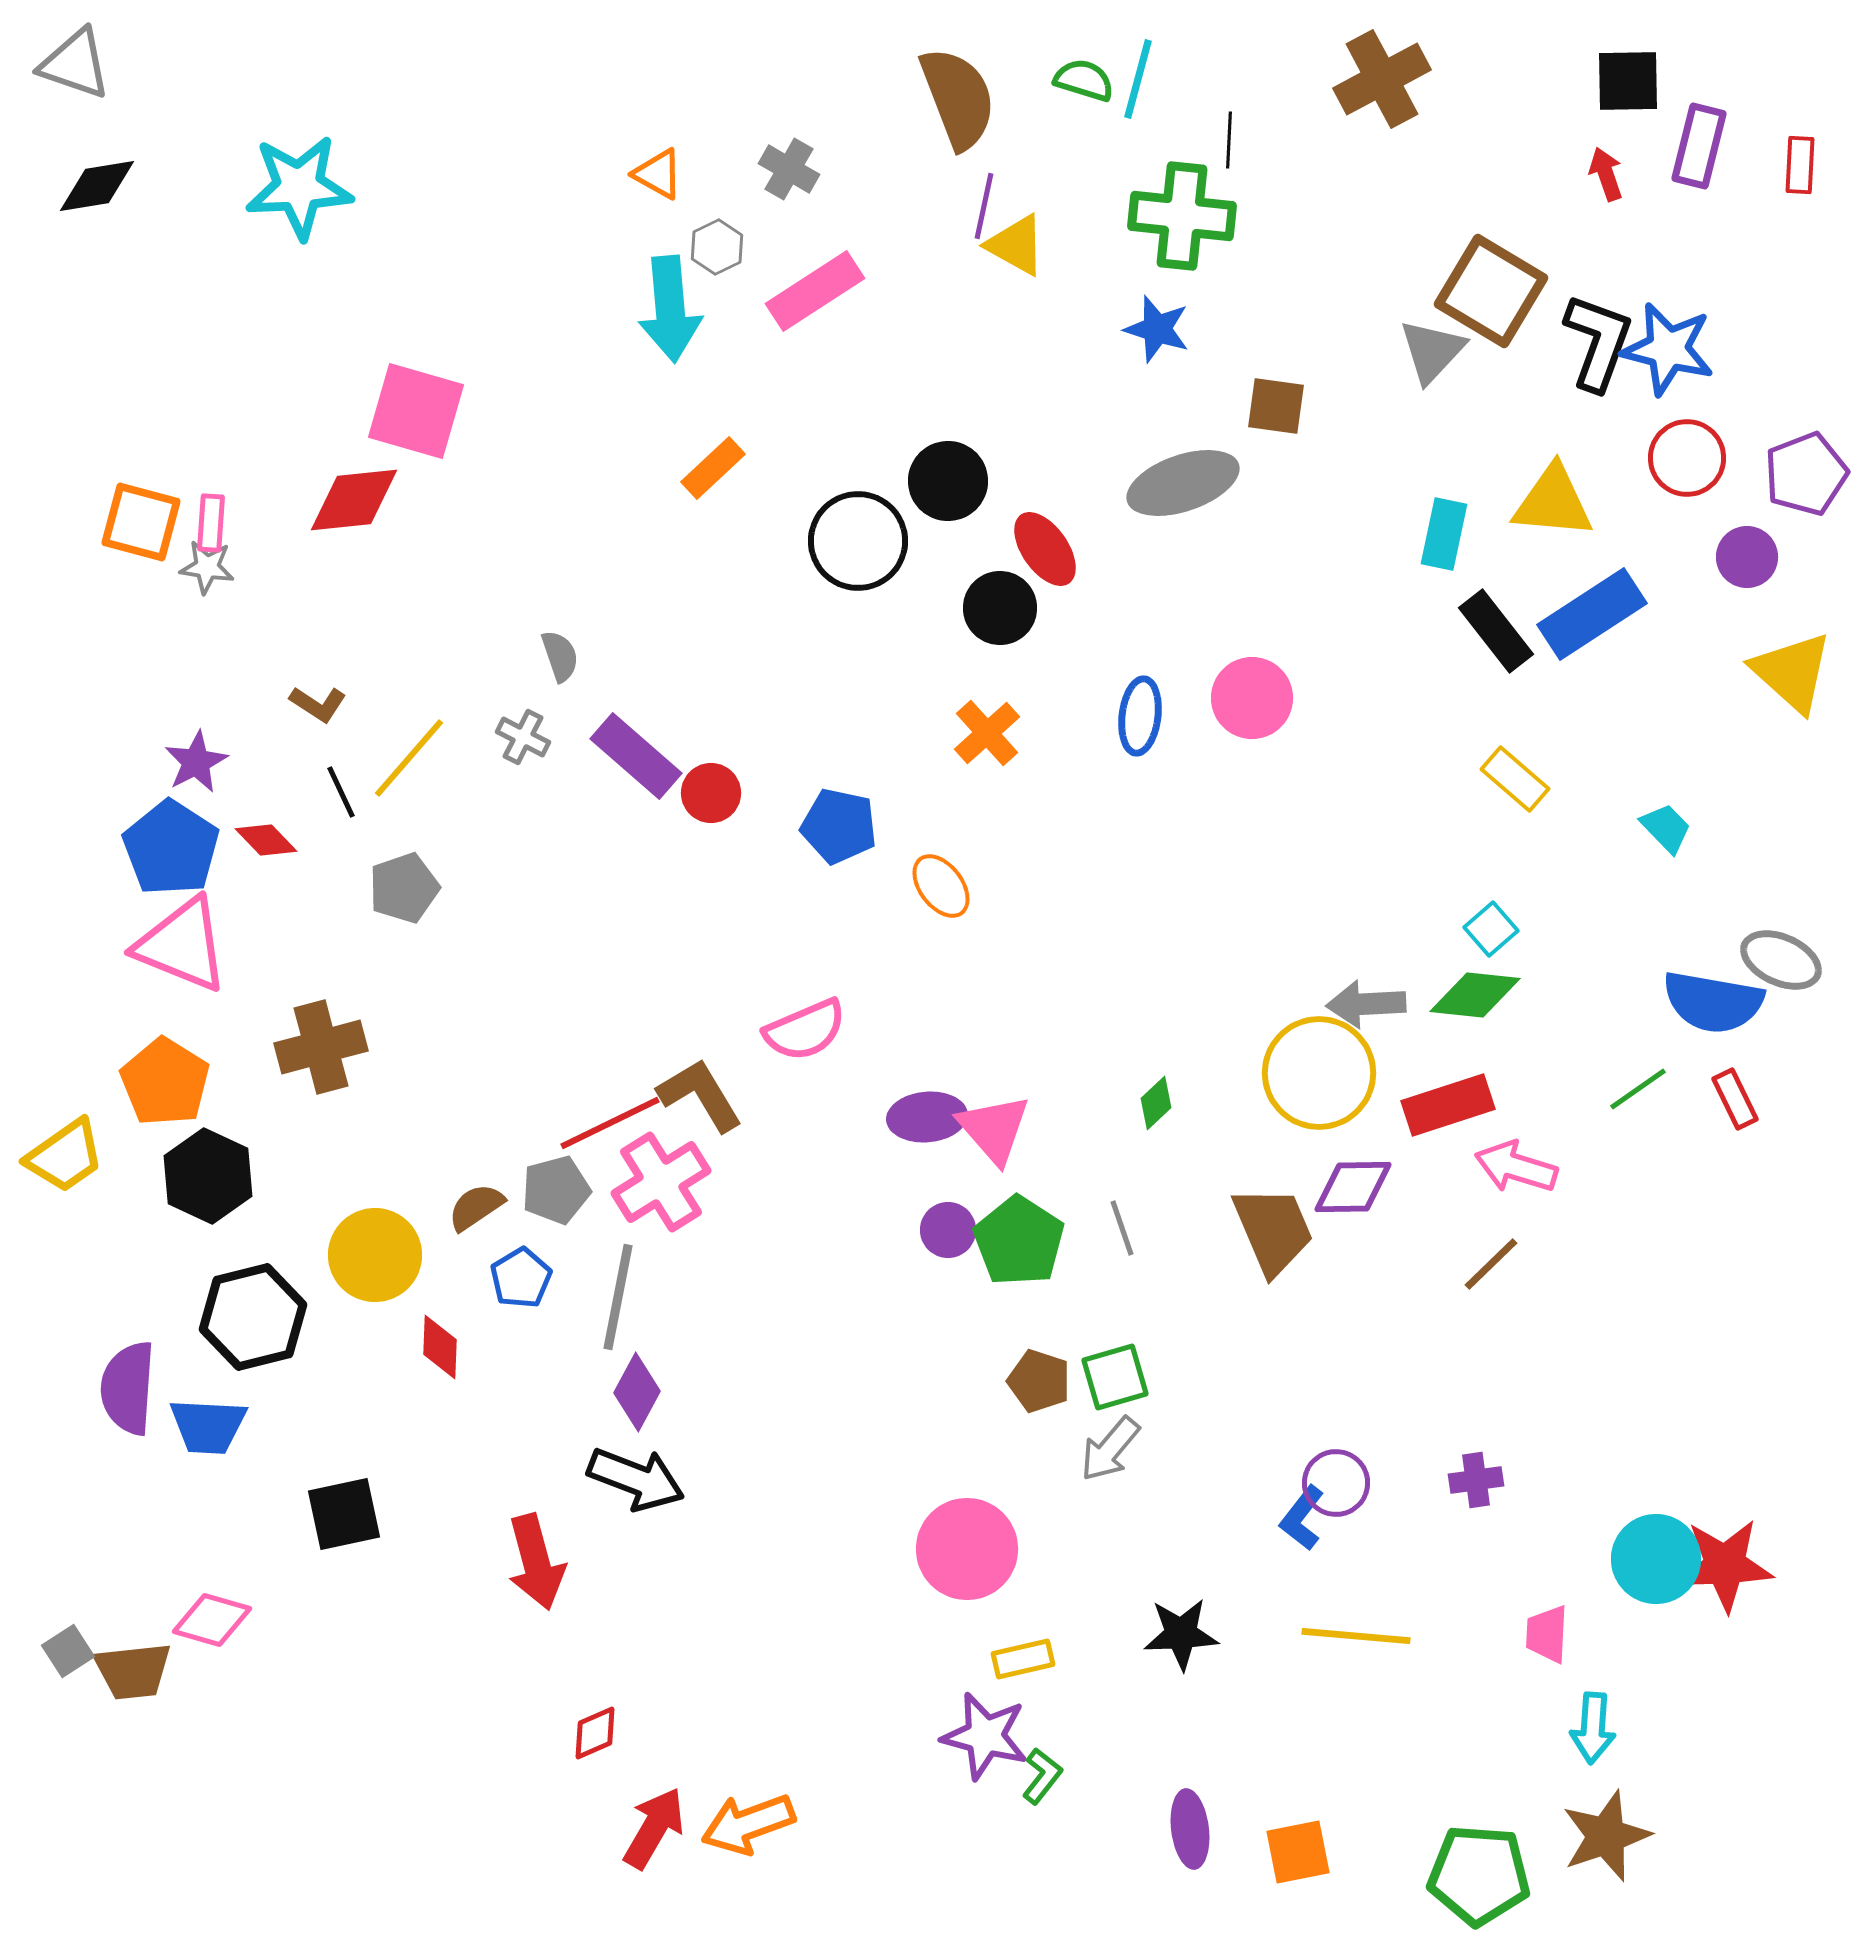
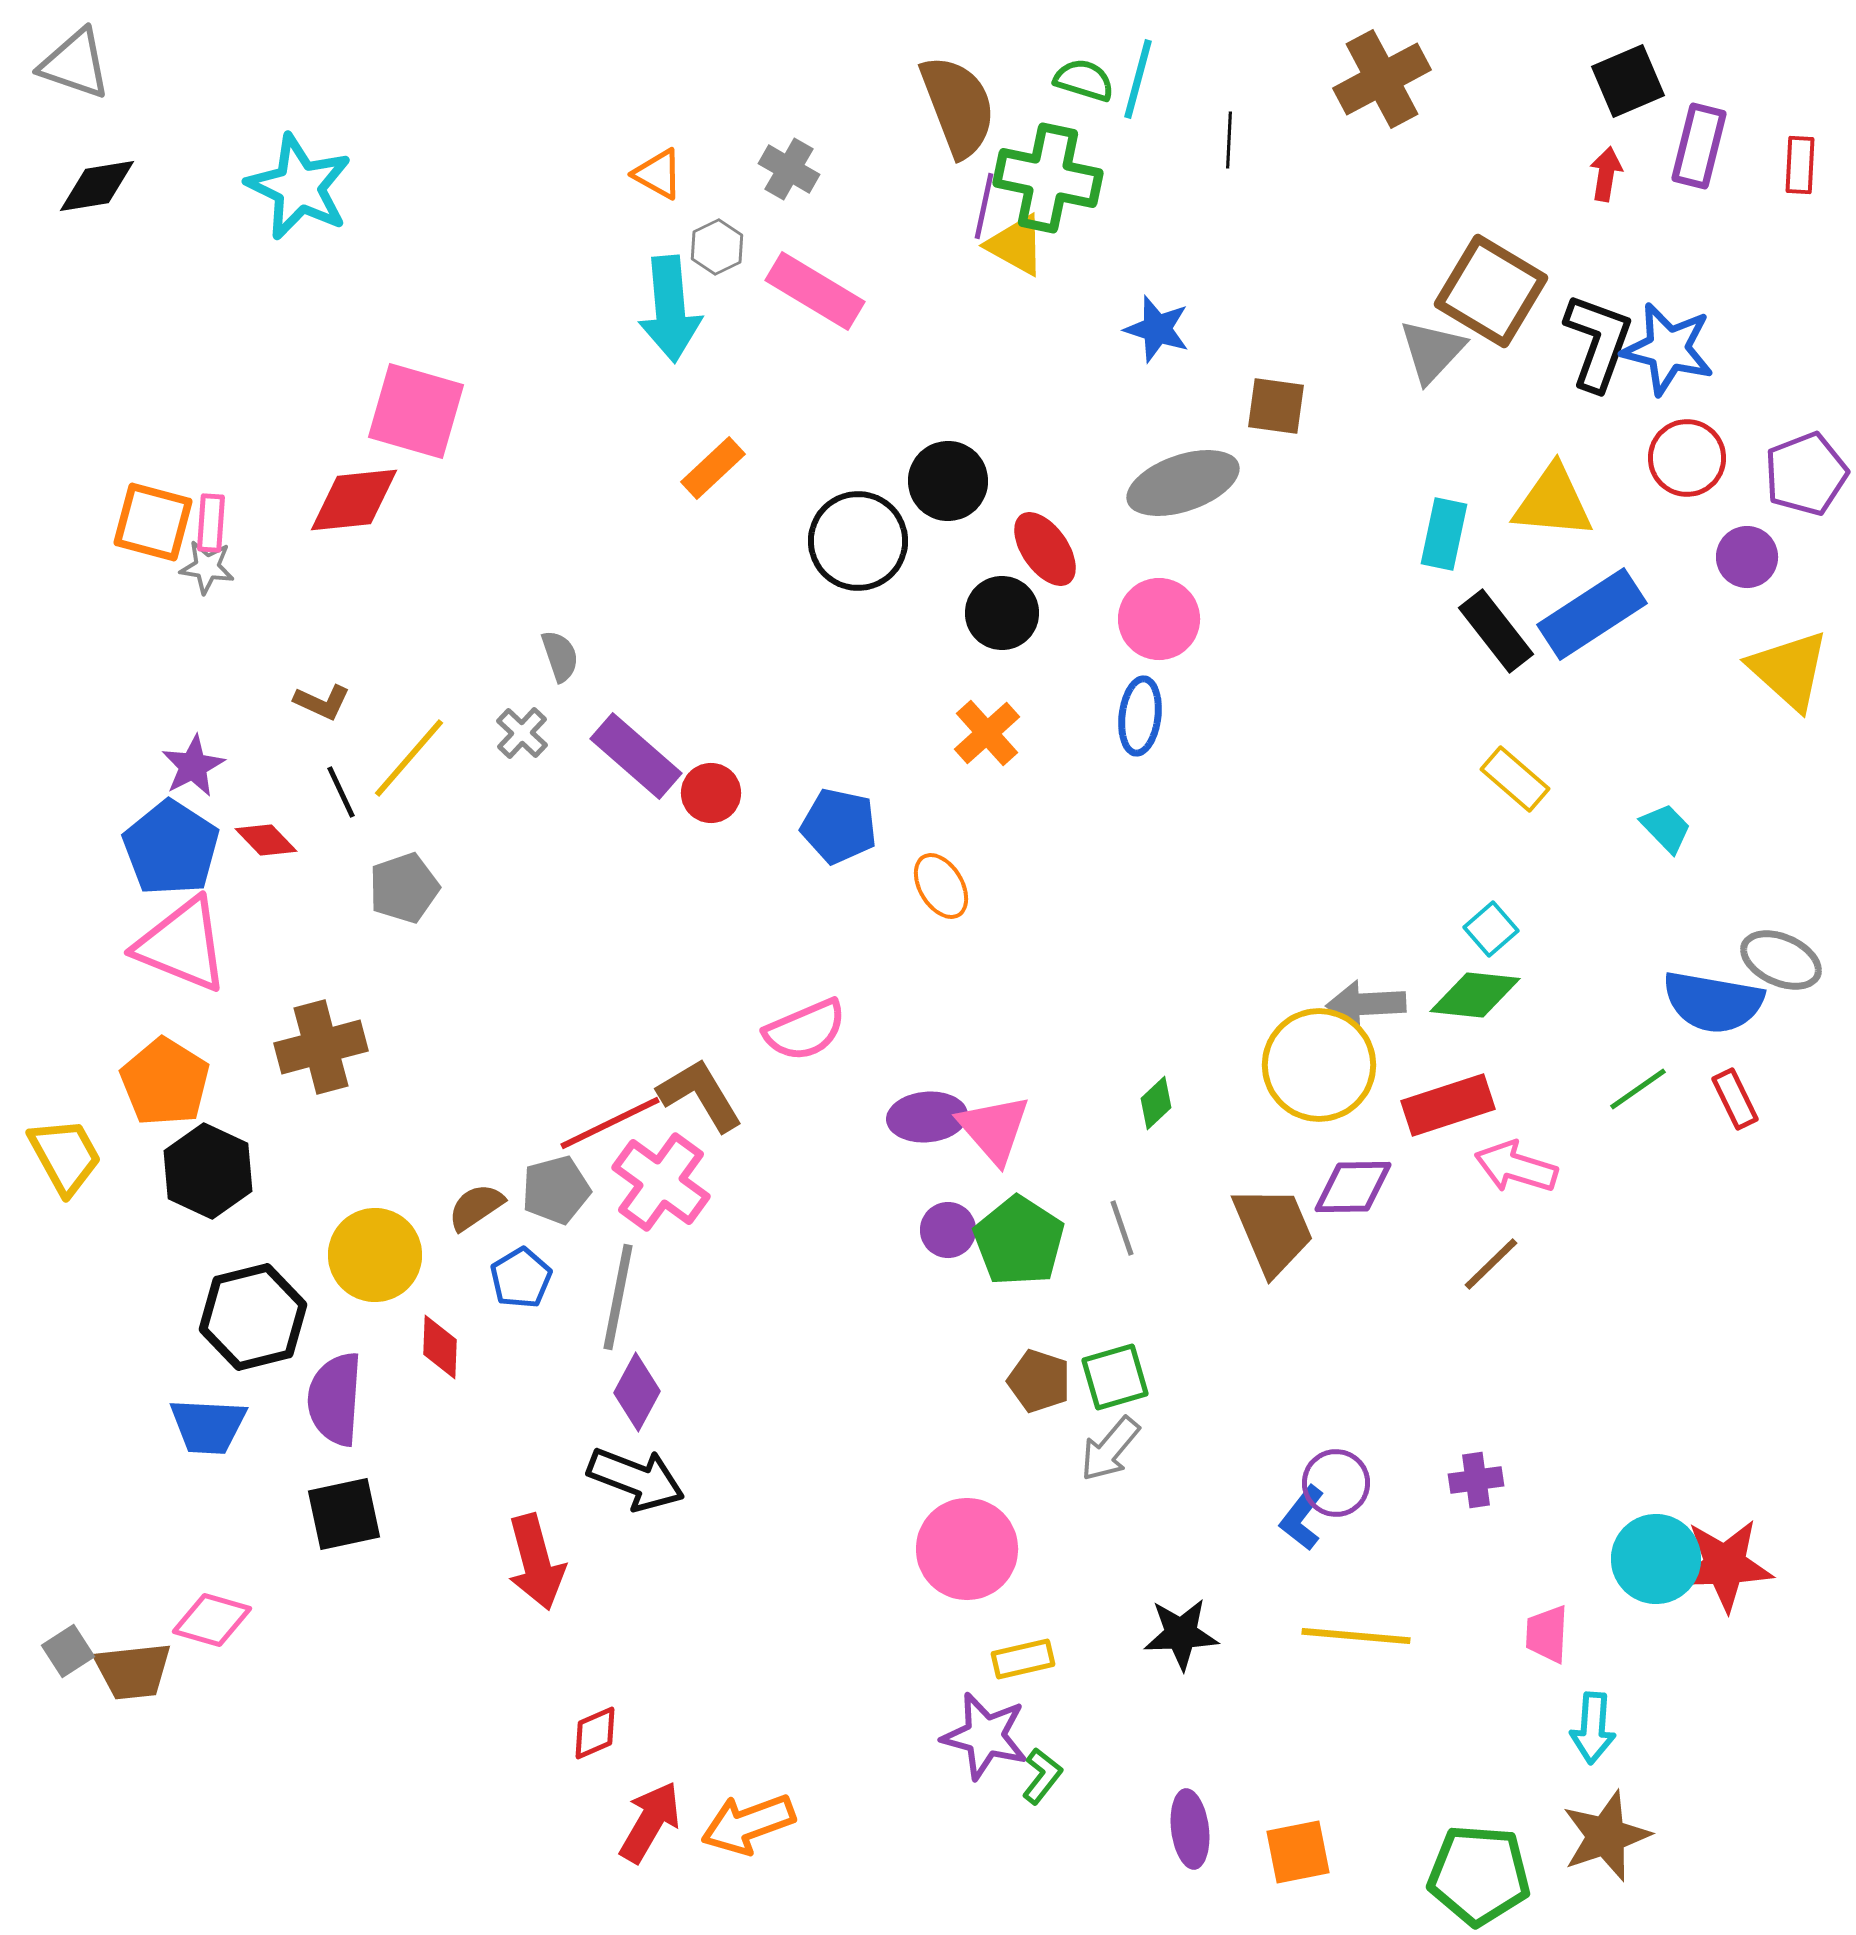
black square at (1628, 81): rotated 22 degrees counterclockwise
brown semicircle at (958, 98): moved 8 px down
red arrow at (1606, 174): rotated 28 degrees clockwise
cyan star at (299, 187): rotated 29 degrees clockwise
green cross at (1182, 216): moved 134 px left, 38 px up; rotated 6 degrees clockwise
pink rectangle at (815, 291): rotated 64 degrees clockwise
orange square at (141, 522): moved 12 px right
black circle at (1000, 608): moved 2 px right, 5 px down
yellow triangle at (1792, 672): moved 3 px left, 2 px up
pink circle at (1252, 698): moved 93 px left, 79 px up
brown L-shape at (318, 704): moved 4 px right, 2 px up; rotated 8 degrees counterclockwise
gray cross at (523, 737): moved 1 px left, 4 px up; rotated 16 degrees clockwise
purple star at (196, 762): moved 3 px left, 4 px down
orange ellipse at (941, 886): rotated 6 degrees clockwise
yellow circle at (1319, 1073): moved 8 px up
yellow trapezoid at (65, 1156): rotated 84 degrees counterclockwise
black hexagon at (208, 1176): moved 5 px up
pink cross at (661, 1182): rotated 22 degrees counterclockwise
purple semicircle at (128, 1388): moved 207 px right, 11 px down
red arrow at (654, 1828): moved 4 px left, 6 px up
